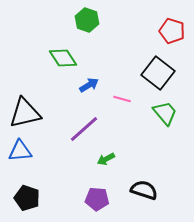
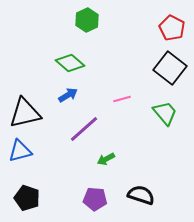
green hexagon: rotated 15 degrees clockwise
red pentagon: moved 3 px up; rotated 10 degrees clockwise
green diamond: moved 7 px right, 5 px down; rotated 16 degrees counterclockwise
black square: moved 12 px right, 5 px up
blue arrow: moved 21 px left, 10 px down
pink line: rotated 30 degrees counterclockwise
blue triangle: rotated 10 degrees counterclockwise
black semicircle: moved 3 px left, 5 px down
purple pentagon: moved 2 px left
